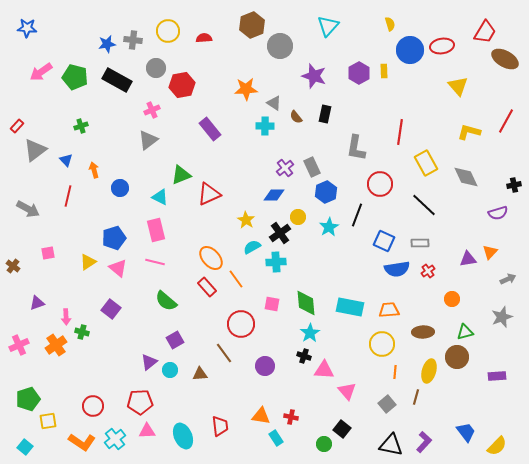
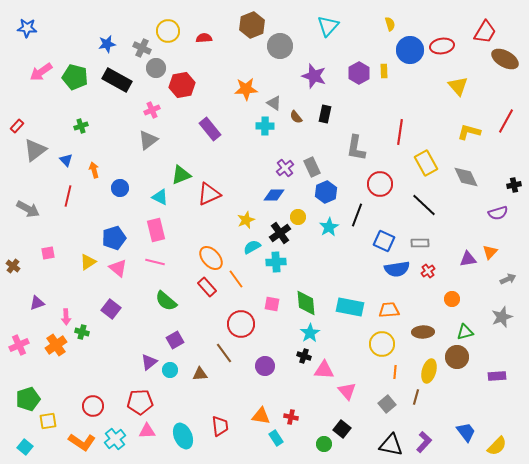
gray cross at (133, 40): moved 9 px right, 8 px down; rotated 18 degrees clockwise
yellow star at (246, 220): rotated 18 degrees clockwise
